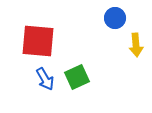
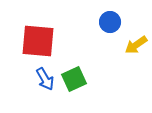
blue circle: moved 5 px left, 4 px down
yellow arrow: rotated 60 degrees clockwise
green square: moved 3 px left, 2 px down
